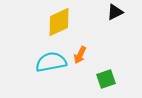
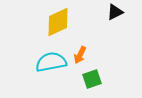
yellow diamond: moved 1 px left
green square: moved 14 px left
